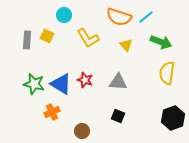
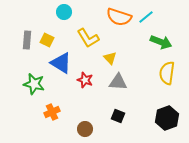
cyan circle: moved 3 px up
yellow square: moved 4 px down
yellow triangle: moved 16 px left, 13 px down
blue triangle: moved 21 px up
black hexagon: moved 6 px left
brown circle: moved 3 px right, 2 px up
